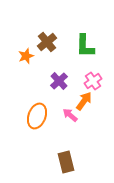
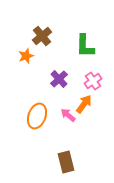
brown cross: moved 5 px left, 6 px up
purple cross: moved 2 px up
orange arrow: moved 3 px down
pink arrow: moved 2 px left
